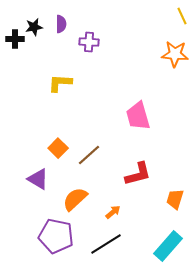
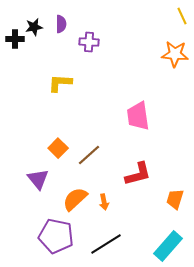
pink trapezoid: rotated 8 degrees clockwise
purple triangle: rotated 20 degrees clockwise
orange arrow: moved 9 px left, 10 px up; rotated 119 degrees clockwise
